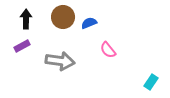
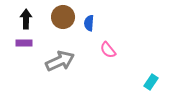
blue semicircle: rotated 63 degrees counterclockwise
purple rectangle: moved 2 px right, 3 px up; rotated 28 degrees clockwise
gray arrow: rotated 32 degrees counterclockwise
